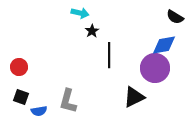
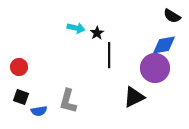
cyan arrow: moved 4 px left, 15 px down
black semicircle: moved 3 px left, 1 px up
black star: moved 5 px right, 2 px down
